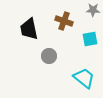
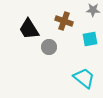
black trapezoid: rotated 20 degrees counterclockwise
gray circle: moved 9 px up
